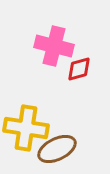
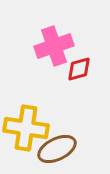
pink cross: rotated 33 degrees counterclockwise
